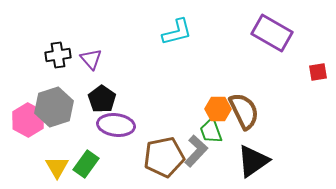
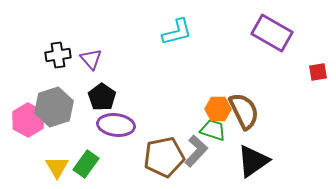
black pentagon: moved 2 px up
green trapezoid: moved 2 px right, 1 px up; rotated 128 degrees clockwise
